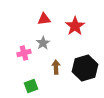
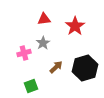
brown arrow: rotated 48 degrees clockwise
